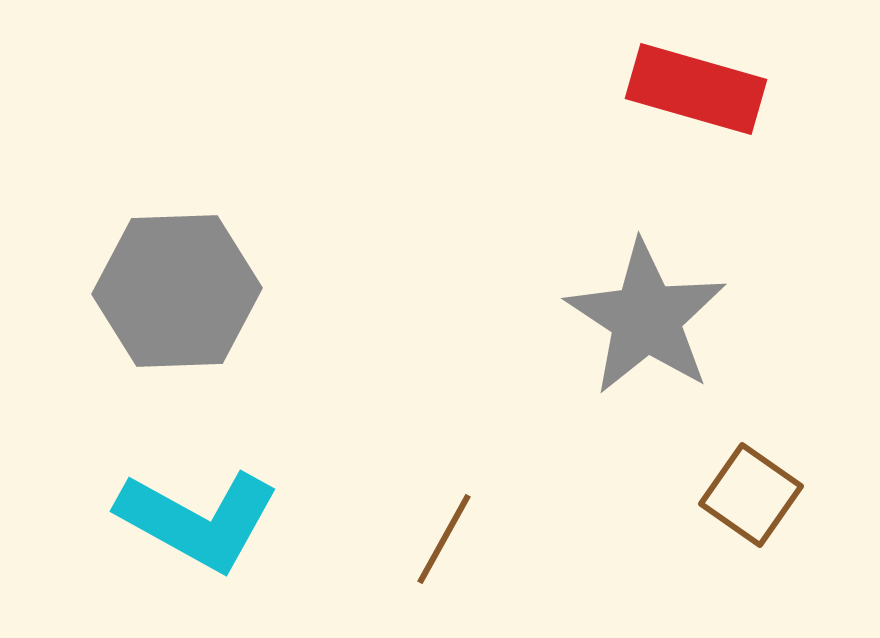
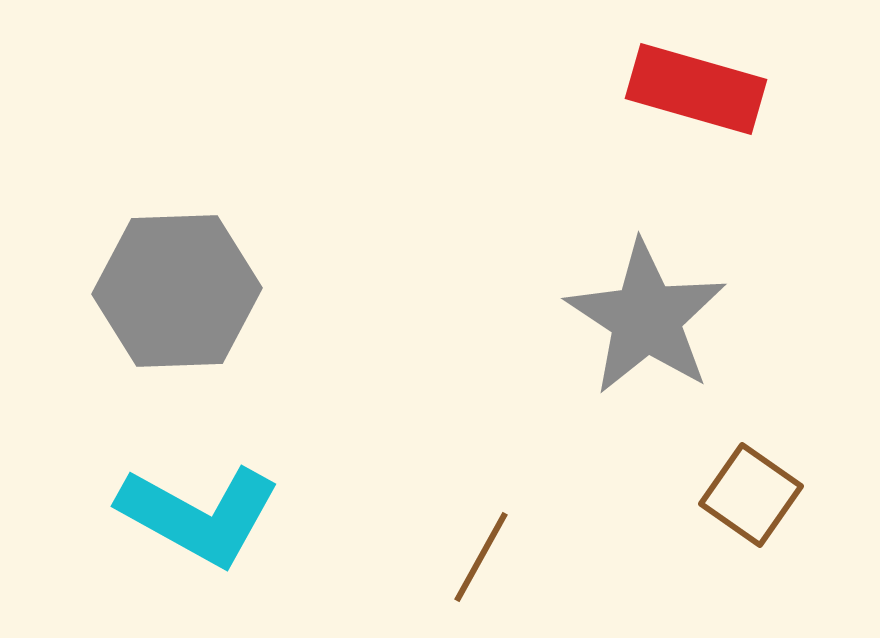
cyan L-shape: moved 1 px right, 5 px up
brown line: moved 37 px right, 18 px down
